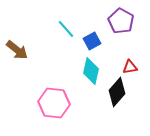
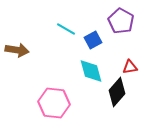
cyan line: rotated 18 degrees counterclockwise
blue square: moved 1 px right, 1 px up
brown arrow: rotated 30 degrees counterclockwise
cyan diamond: rotated 28 degrees counterclockwise
